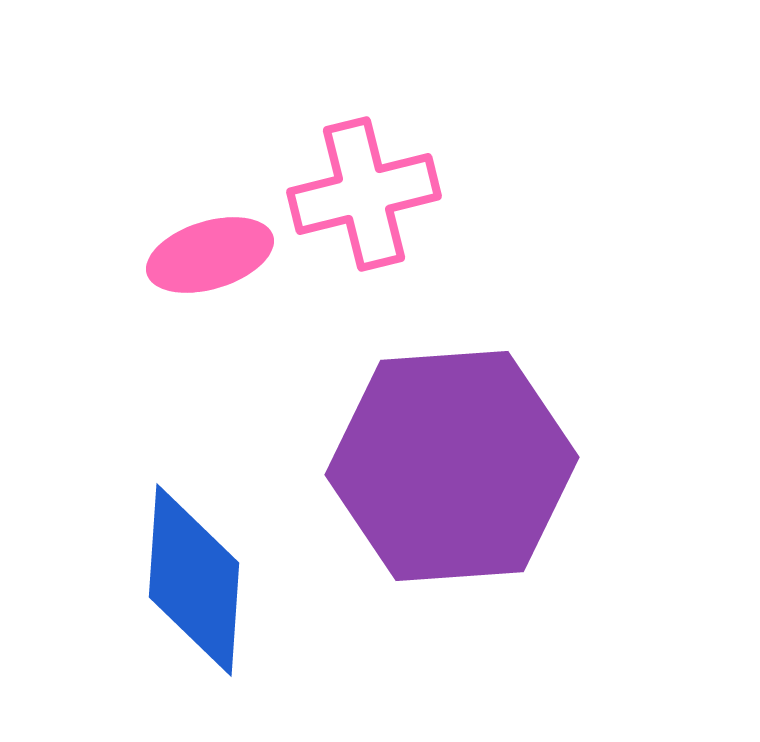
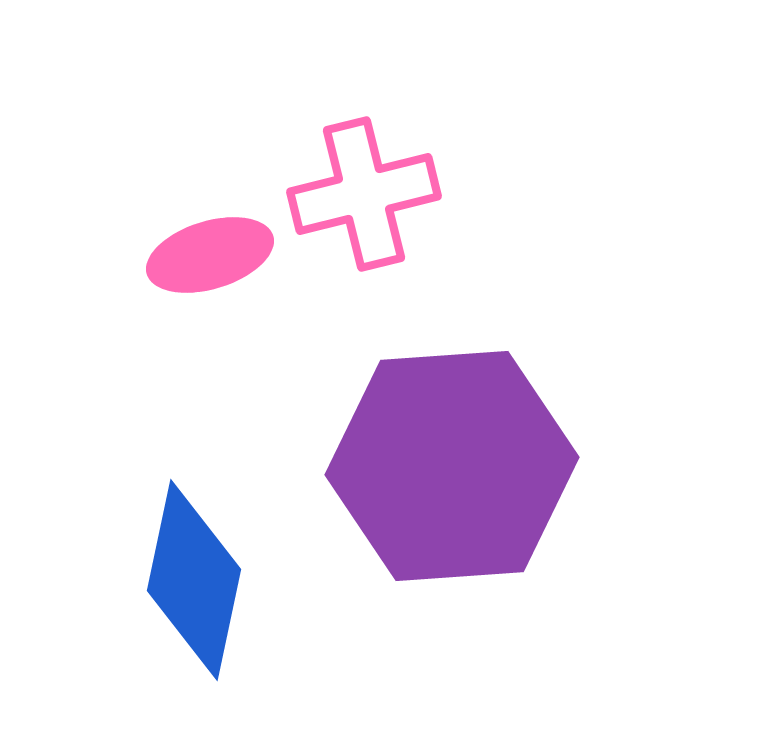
blue diamond: rotated 8 degrees clockwise
